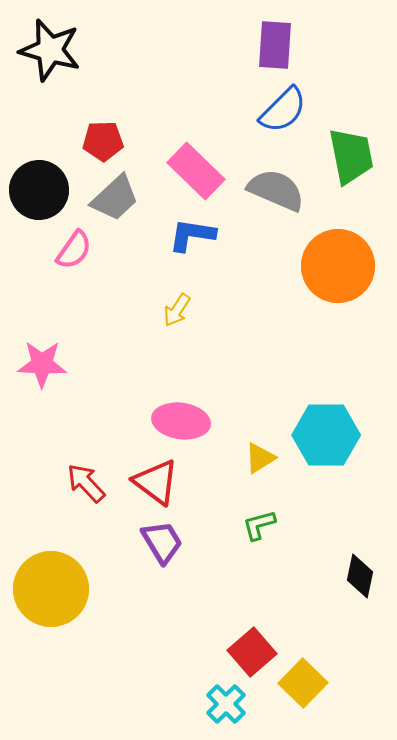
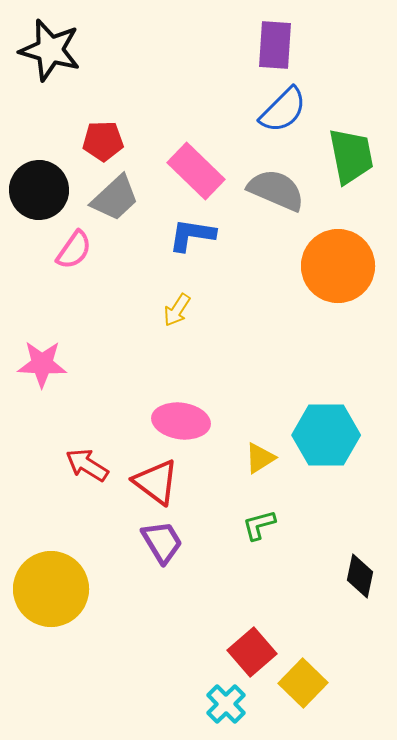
red arrow: moved 1 px right, 18 px up; rotated 15 degrees counterclockwise
